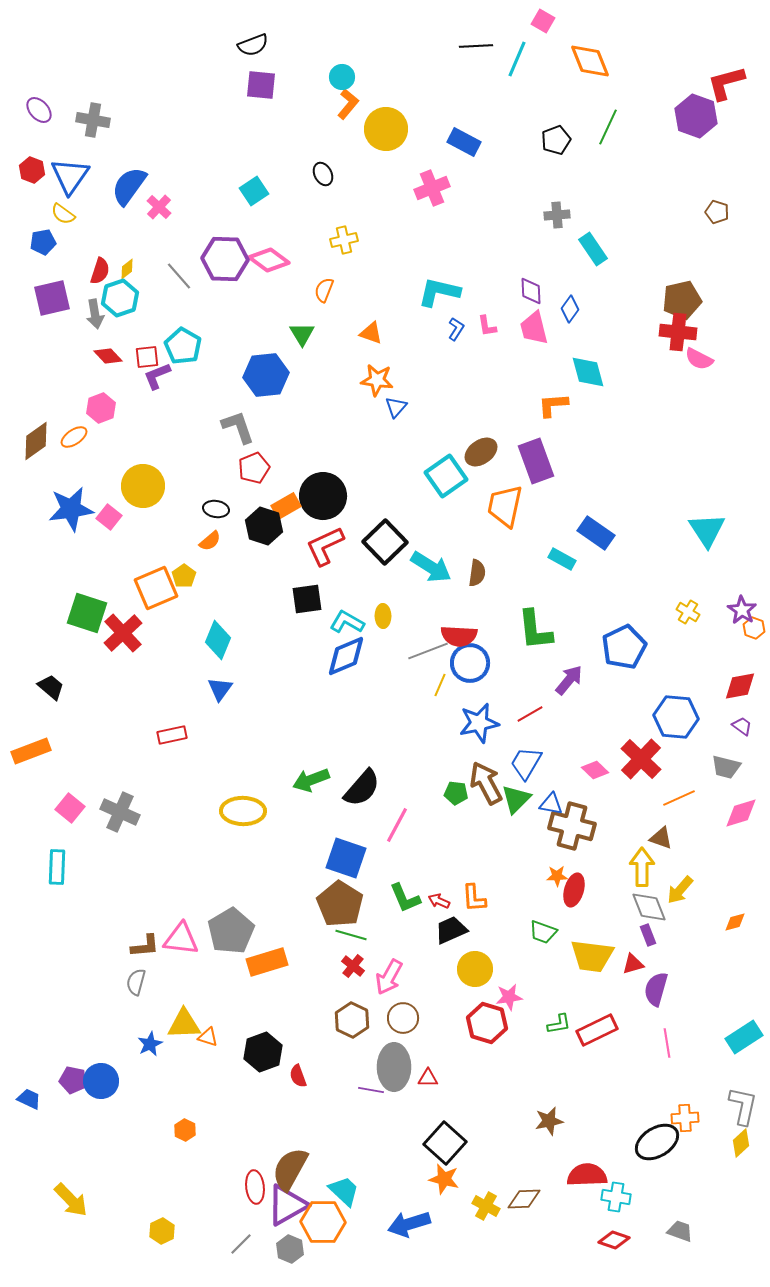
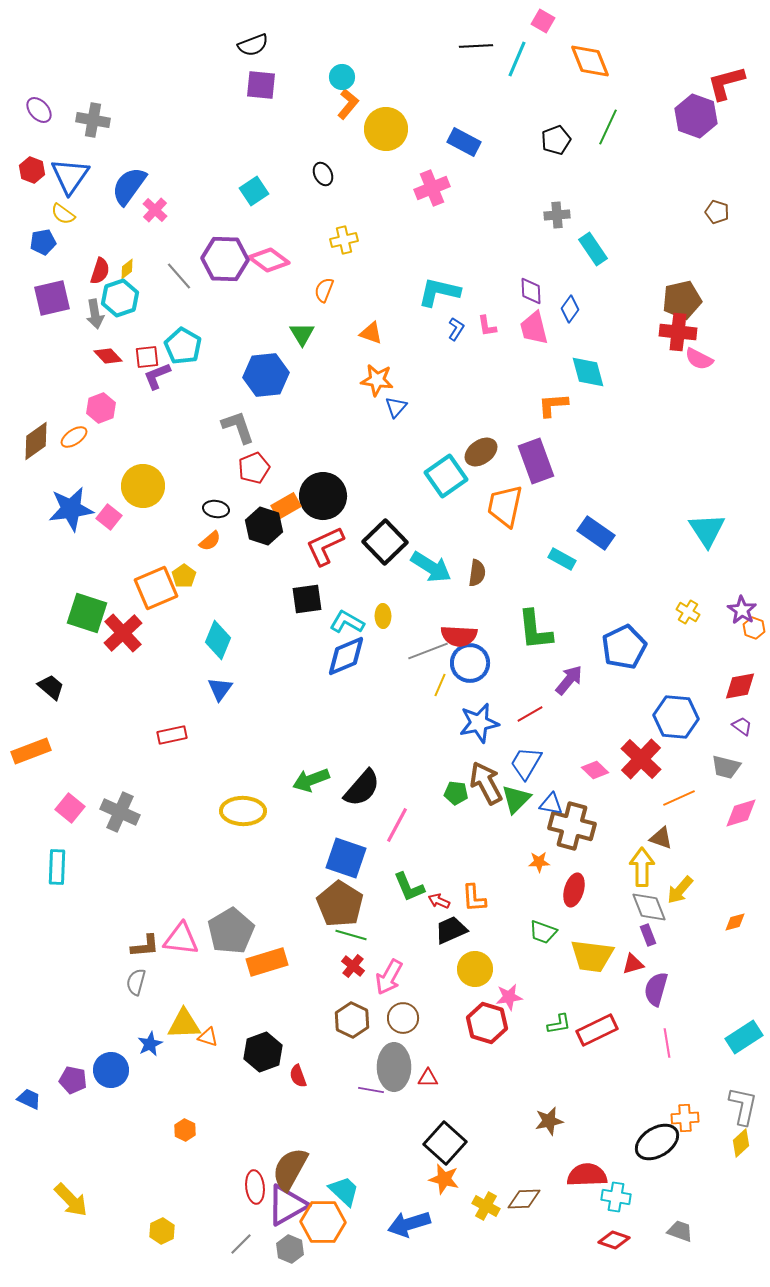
pink cross at (159, 207): moved 4 px left, 3 px down
orange star at (557, 876): moved 18 px left, 14 px up
green L-shape at (405, 898): moved 4 px right, 11 px up
blue circle at (101, 1081): moved 10 px right, 11 px up
